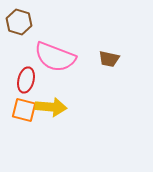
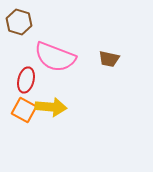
orange square: rotated 15 degrees clockwise
